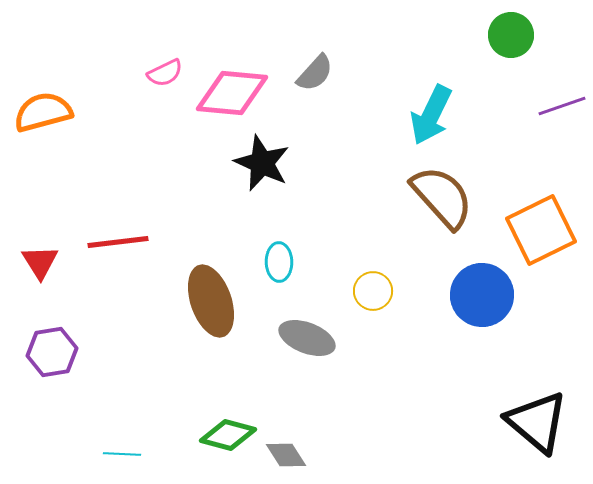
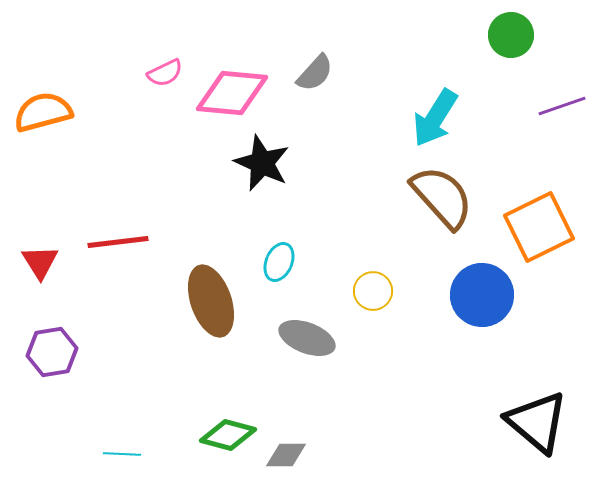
cyan arrow: moved 4 px right, 3 px down; rotated 6 degrees clockwise
orange square: moved 2 px left, 3 px up
cyan ellipse: rotated 24 degrees clockwise
gray diamond: rotated 57 degrees counterclockwise
